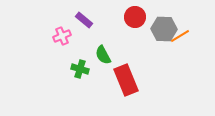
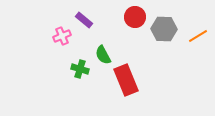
orange line: moved 18 px right
